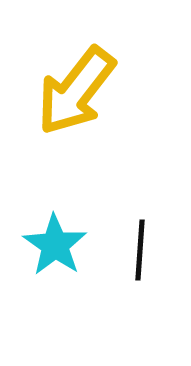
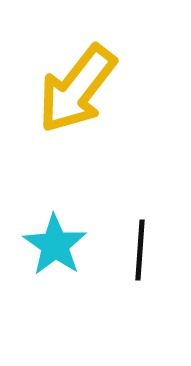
yellow arrow: moved 1 px right, 2 px up
